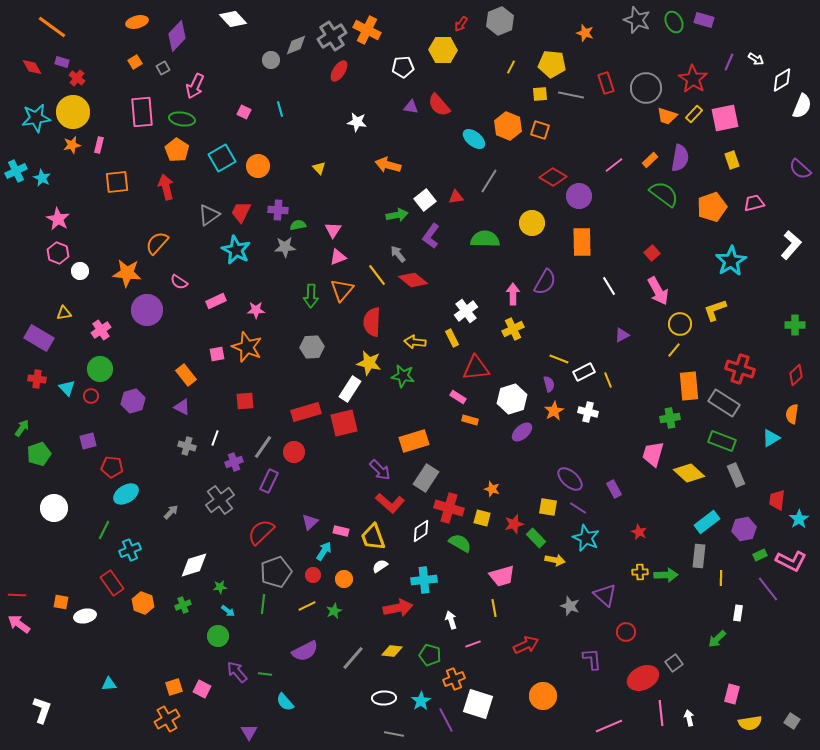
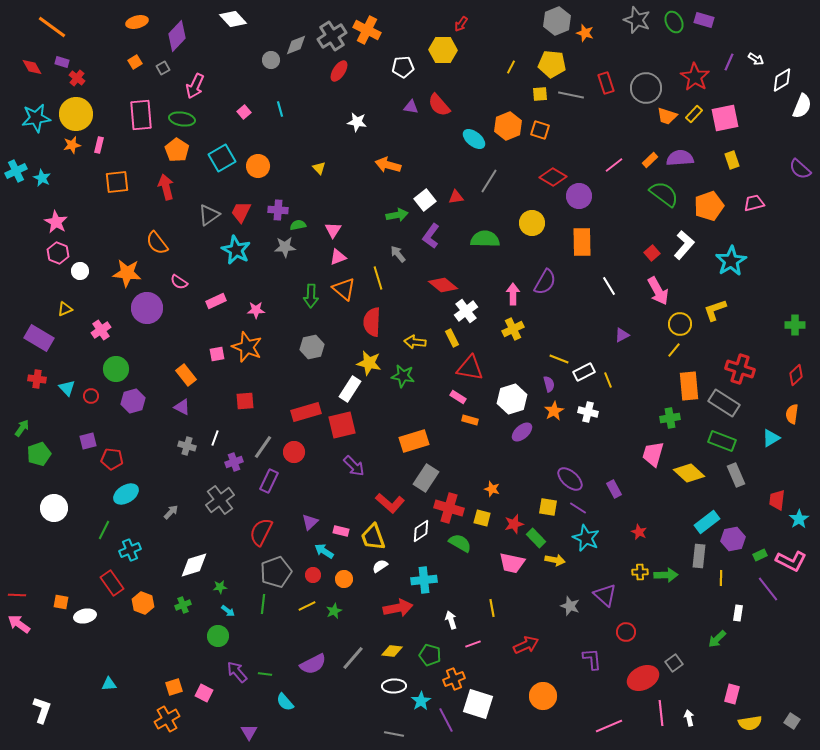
gray hexagon at (500, 21): moved 57 px right
red star at (693, 79): moved 2 px right, 2 px up
yellow circle at (73, 112): moved 3 px right, 2 px down
pink rectangle at (142, 112): moved 1 px left, 3 px down
pink square at (244, 112): rotated 24 degrees clockwise
orange hexagon at (508, 126): rotated 16 degrees clockwise
purple semicircle at (680, 158): rotated 104 degrees counterclockwise
orange pentagon at (712, 207): moved 3 px left, 1 px up
pink star at (58, 219): moved 2 px left, 3 px down
orange semicircle at (157, 243): rotated 80 degrees counterclockwise
white L-shape at (791, 245): moved 107 px left
yellow line at (377, 275): moved 1 px right, 3 px down; rotated 20 degrees clockwise
red diamond at (413, 280): moved 30 px right, 5 px down
orange triangle at (342, 290): moved 2 px right, 1 px up; rotated 30 degrees counterclockwise
purple circle at (147, 310): moved 2 px up
yellow triangle at (64, 313): moved 1 px right, 4 px up; rotated 14 degrees counterclockwise
gray hexagon at (312, 347): rotated 10 degrees counterclockwise
red triangle at (476, 368): moved 6 px left; rotated 16 degrees clockwise
green circle at (100, 369): moved 16 px right
red square at (344, 423): moved 2 px left, 2 px down
red pentagon at (112, 467): moved 8 px up
purple arrow at (380, 470): moved 26 px left, 4 px up
purple hexagon at (744, 529): moved 11 px left, 10 px down
red semicircle at (261, 532): rotated 20 degrees counterclockwise
cyan arrow at (324, 551): rotated 90 degrees counterclockwise
pink trapezoid at (502, 576): moved 10 px right, 13 px up; rotated 28 degrees clockwise
yellow line at (494, 608): moved 2 px left
purple semicircle at (305, 651): moved 8 px right, 13 px down
pink square at (202, 689): moved 2 px right, 4 px down
white ellipse at (384, 698): moved 10 px right, 12 px up
